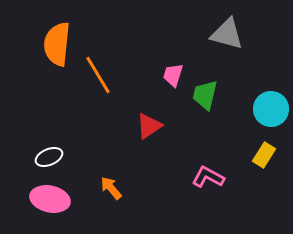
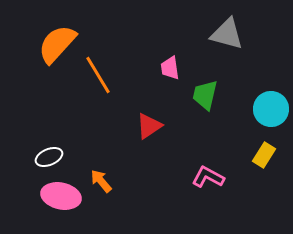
orange semicircle: rotated 36 degrees clockwise
pink trapezoid: moved 3 px left, 7 px up; rotated 25 degrees counterclockwise
orange arrow: moved 10 px left, 7 px up
pink ellipse: moved 11 px right, 3 px up
